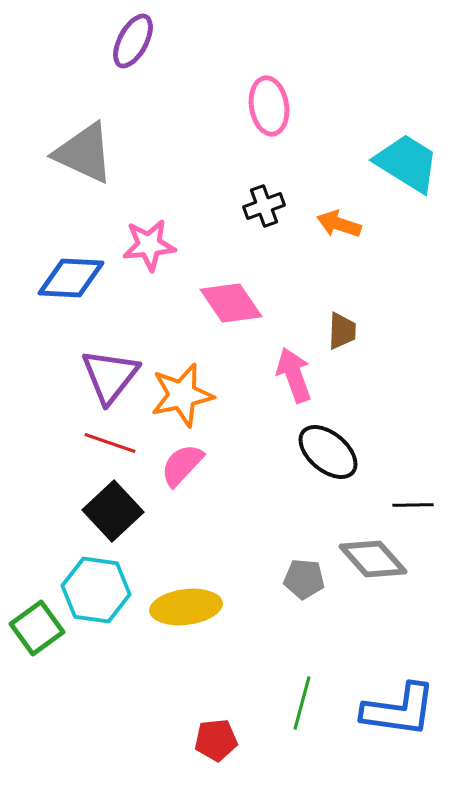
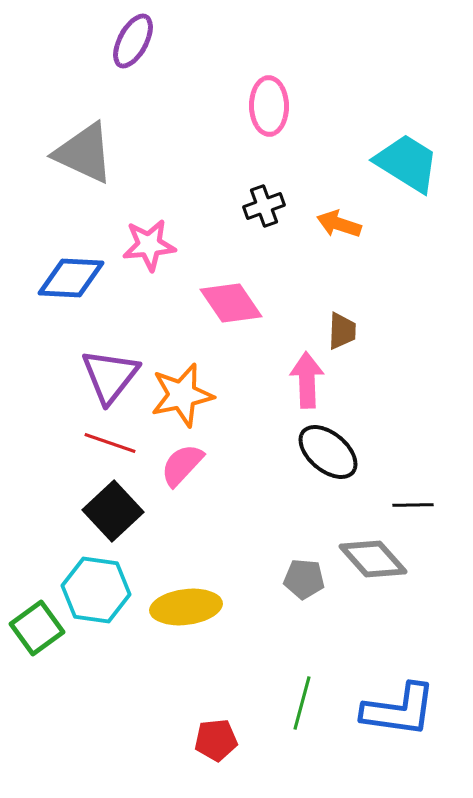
pink ellipse: rotated 8 degrees clockwise
pink arrow: moved 13 px right, 5 px down; rotated 18 degrees clockwise
